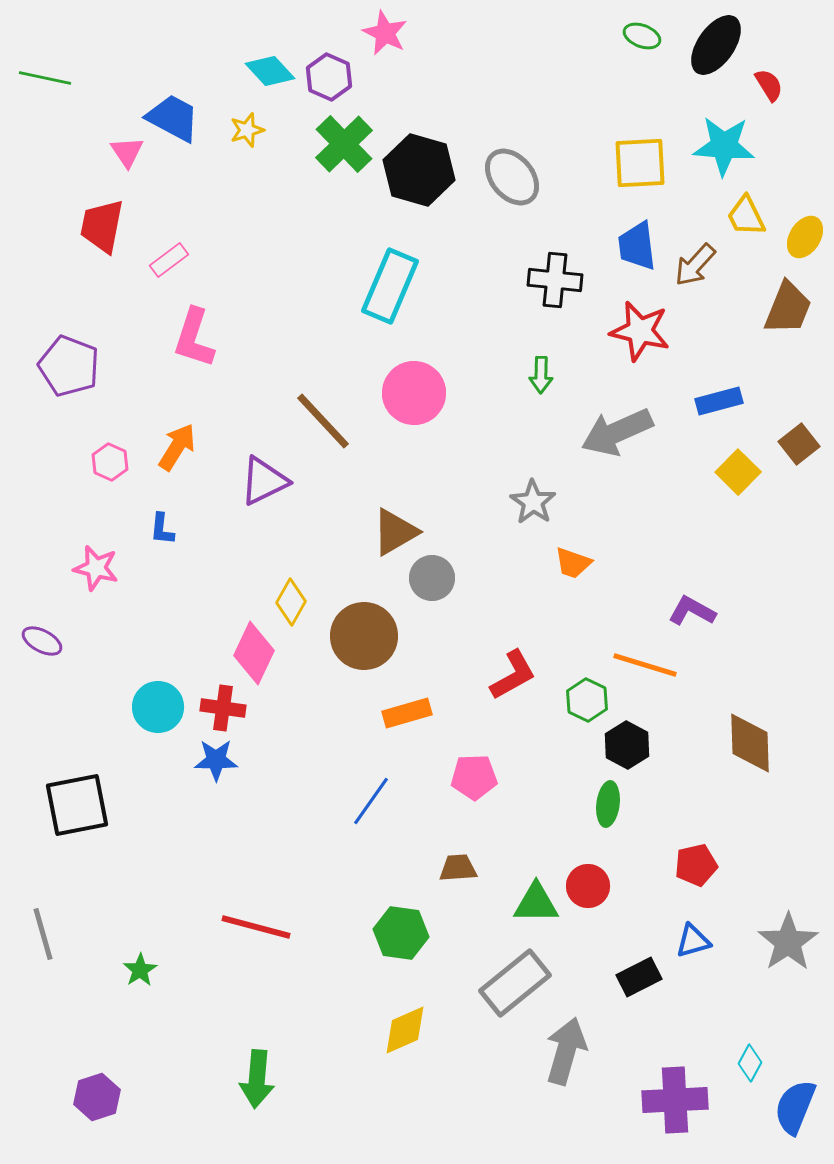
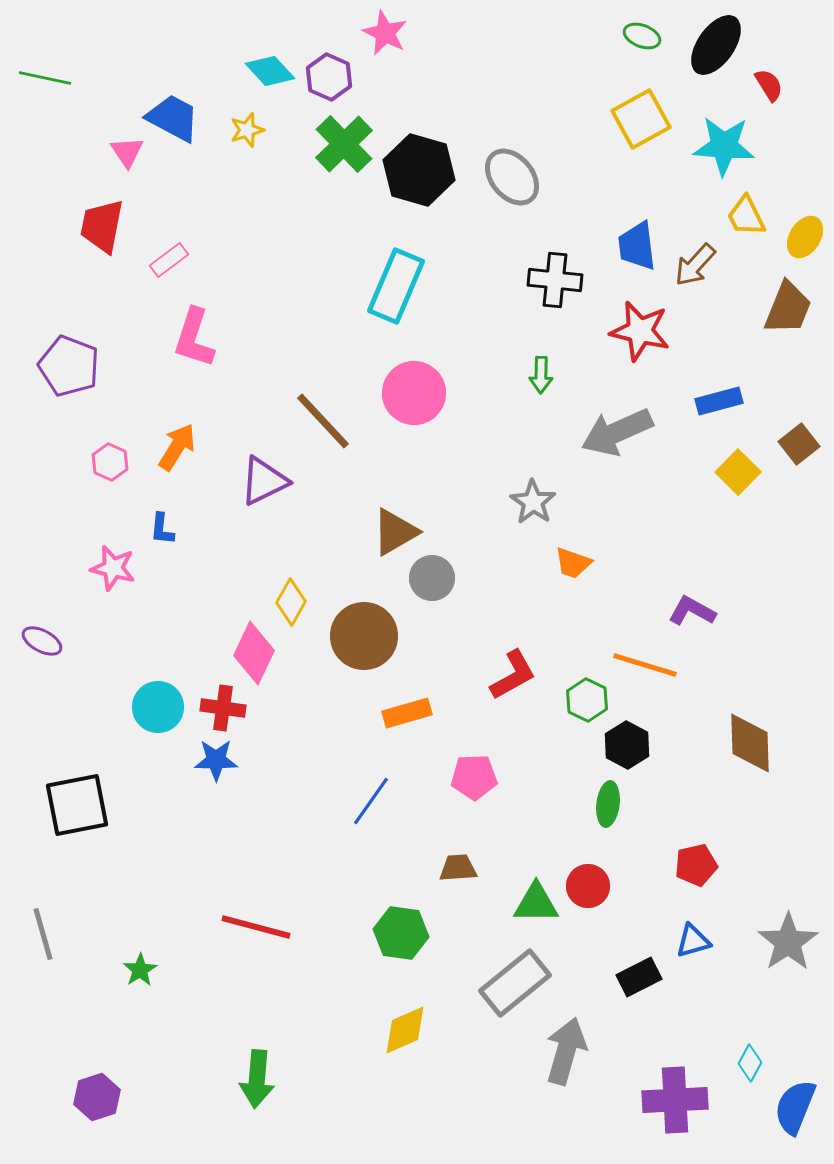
yellow square at (640, 163): moved 1 px right, 44 px up; rotated 26 degrees counterclockwise
cyan rectangle at (390, 286): moved 6 px right
pink star at (96, 568): moved 17 px right
